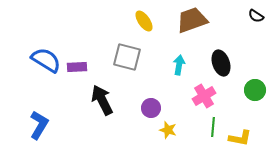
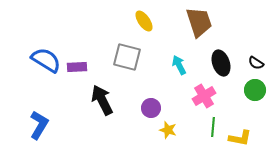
black semicircle: moved 47 px down
brown trapezoid: moved 7 px right, 2 px down; rotated 92 degrees clockwise
cyan arrow: rotated 36 degrees counterclockwise
